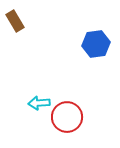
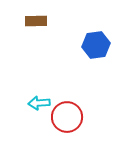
brown rectangle: moved 21 px right; rotated 60 degrees counterclockwise
blue hexagon: moved 1 px down
